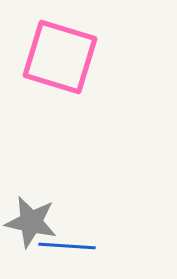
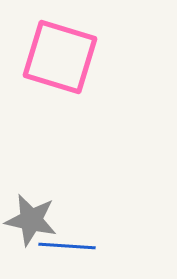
gray star: moved 2 px up
